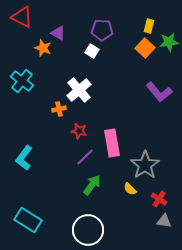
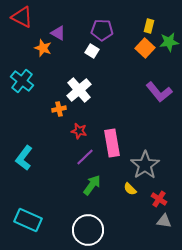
cyan rectangle: rotated 8 degrees counterclockwise
